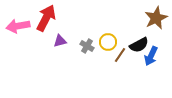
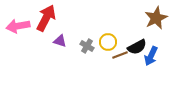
purple triangle: rotated 32 degrees clockwise
black semicircle: moved 2 px left, 2 px down
brown line: rotated 35 degrees clockwise
